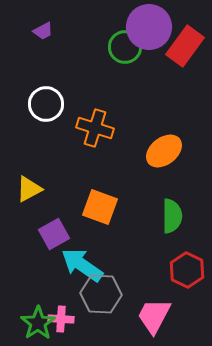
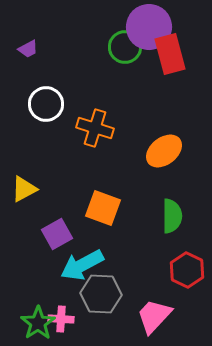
purple trapezoid: moved 15 px left, 18 px down
red rectangle: moved 15 px left, 8 px down; rotated 51 degrees counterclockwise
yellow triangle: moved 5 px left
orange square: moved 3 px right, 1 px down
purple square: moved 3 px right
cyan arrow: rotated 63 degrees counterclockwise
pink trapezoid: rotated 15 degrees clockwise
